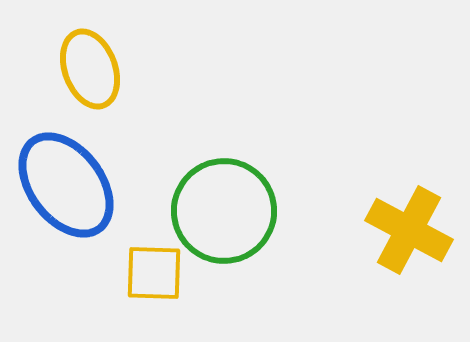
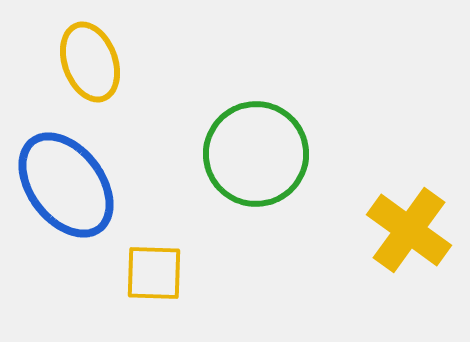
yellow ellipse: moved 7 px up
green circle: moved 32 px right, 57 px up
yellow cross: rotated 8 degrees clockwise
